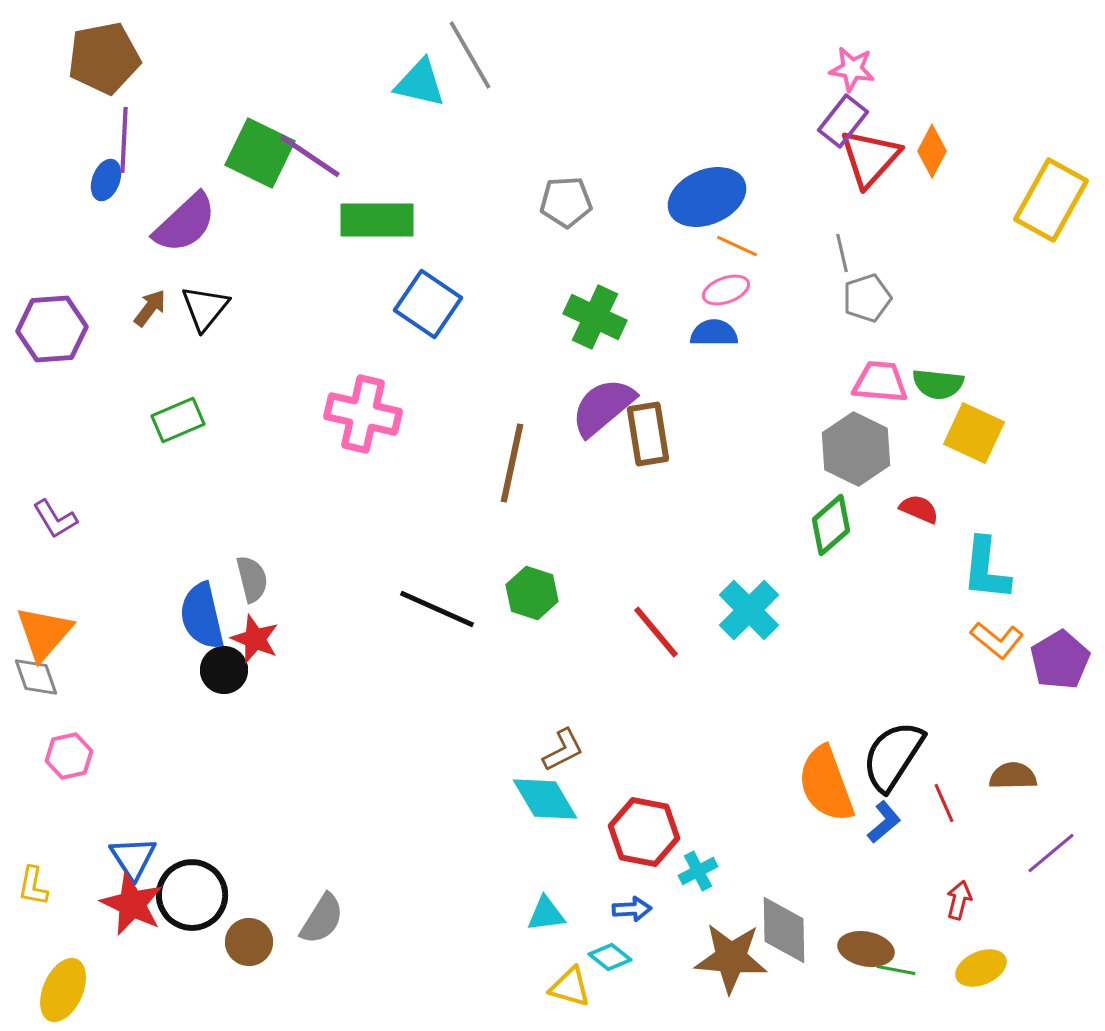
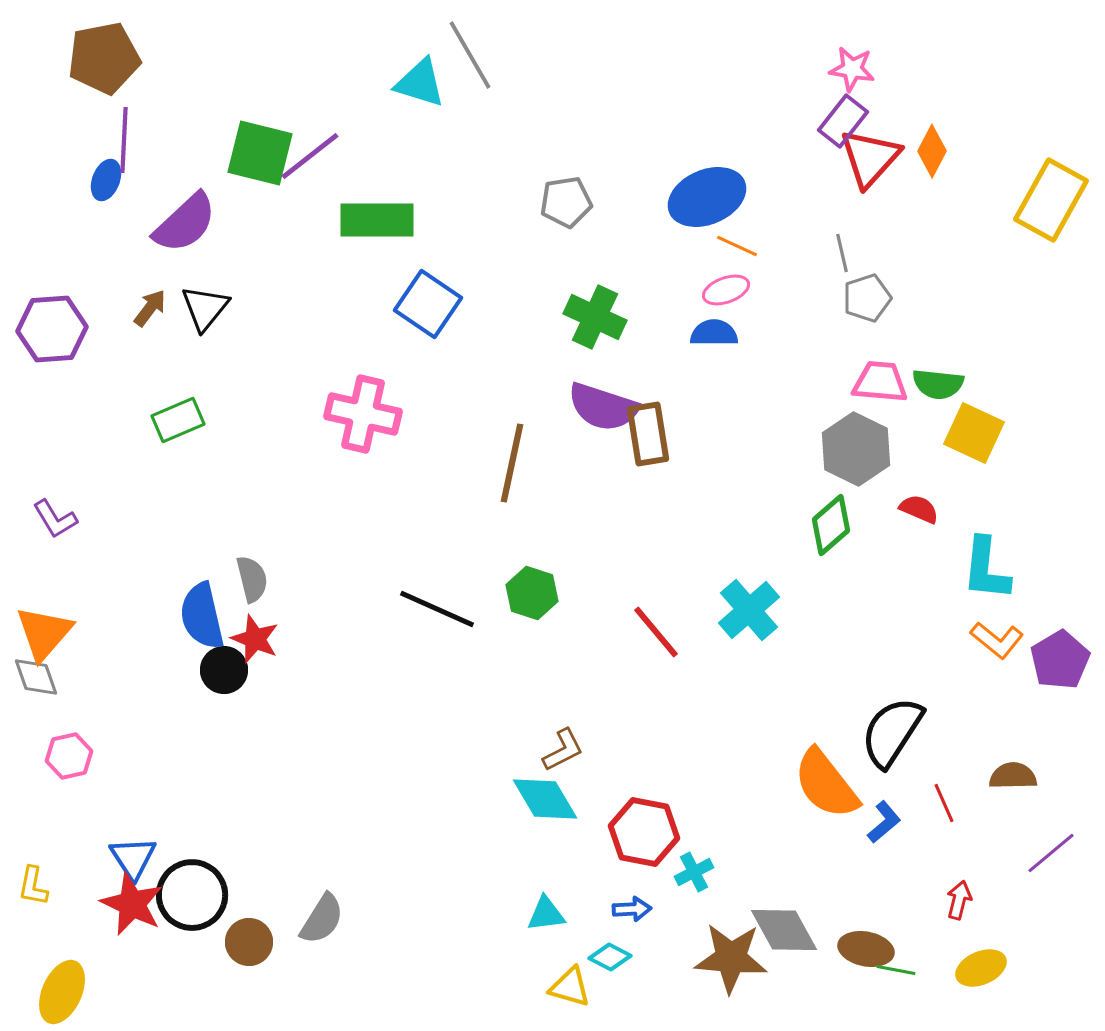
cyan triangle at (420, 83): rotated 4 degrees clockwise
green square at (260, 153): rotated 12 degrees counterclockwise
purple line at (310, 156): rotated 72 degrees counterclockwise
gray pentagon at (566, 202): rotated 6 degrees counterclockwise
purple semicircle at (603, 407): rotated 122 degrees counterclockwise
cyan cross at (749, 610): rotated 4 degrees clockwise
black semicircle at (893, 756): moved 1 px left, 24 px up
orange semicircle at (826, 784): rotated 18 degrees counterclockwise
cyan cross at (698, 871): moved 4 px left, 1 px down
gray diamond at (784, 930): rotated 28 degrees counterclockwise
cyan diamond at (610, 957): rotated 12 degrees counterclockwise
yellow ellipse at (63, 990): moved 1 px left, 2 px down
